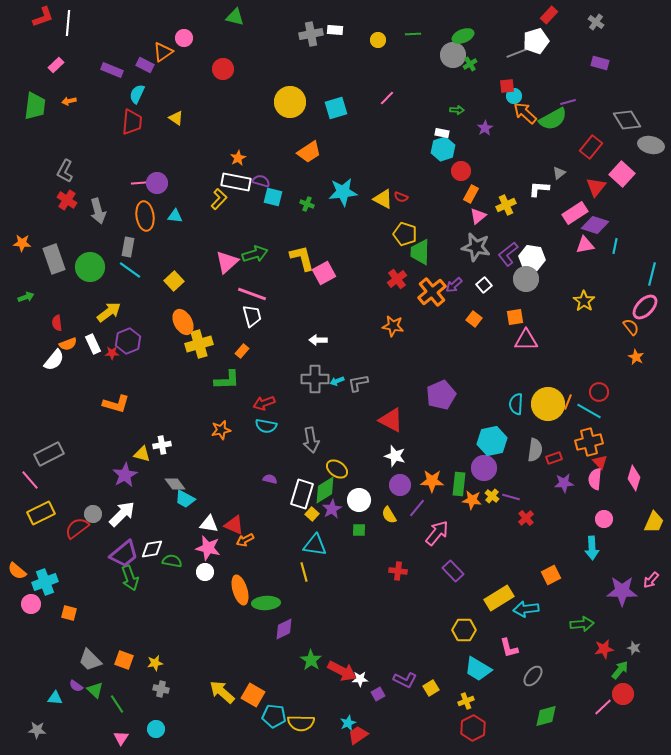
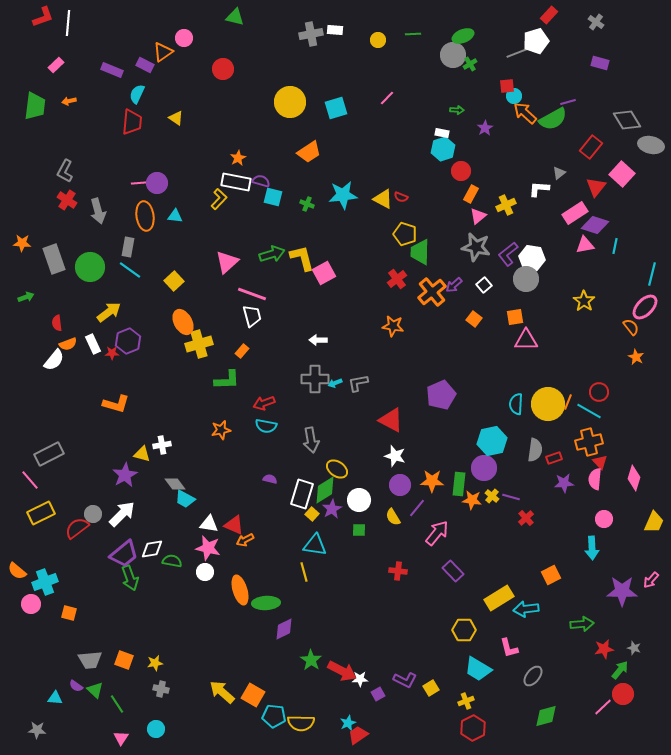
cyan star at (343, 192): moved 3 px down
green arrow at (255, 254): moved 17 px right
cyan arrow at (337, 381): moved 2 px left, 2 px down
yellow semicircle at (389, 515): moved 4 px right, 2 px down
gray trapezoid at (90, 660): rotated 50 degrees counterclockwise
